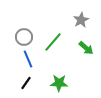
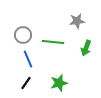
gray star: moved 4 px left, 1 px down; rotated 21 degrees clockwise
gray circle: moved 1 px left, 2 px up
green line: rotated 55 degrees clockwise
green arrow: rotated 70 degrees clockwise
green star: rotated 18 degrees counterclockwise
